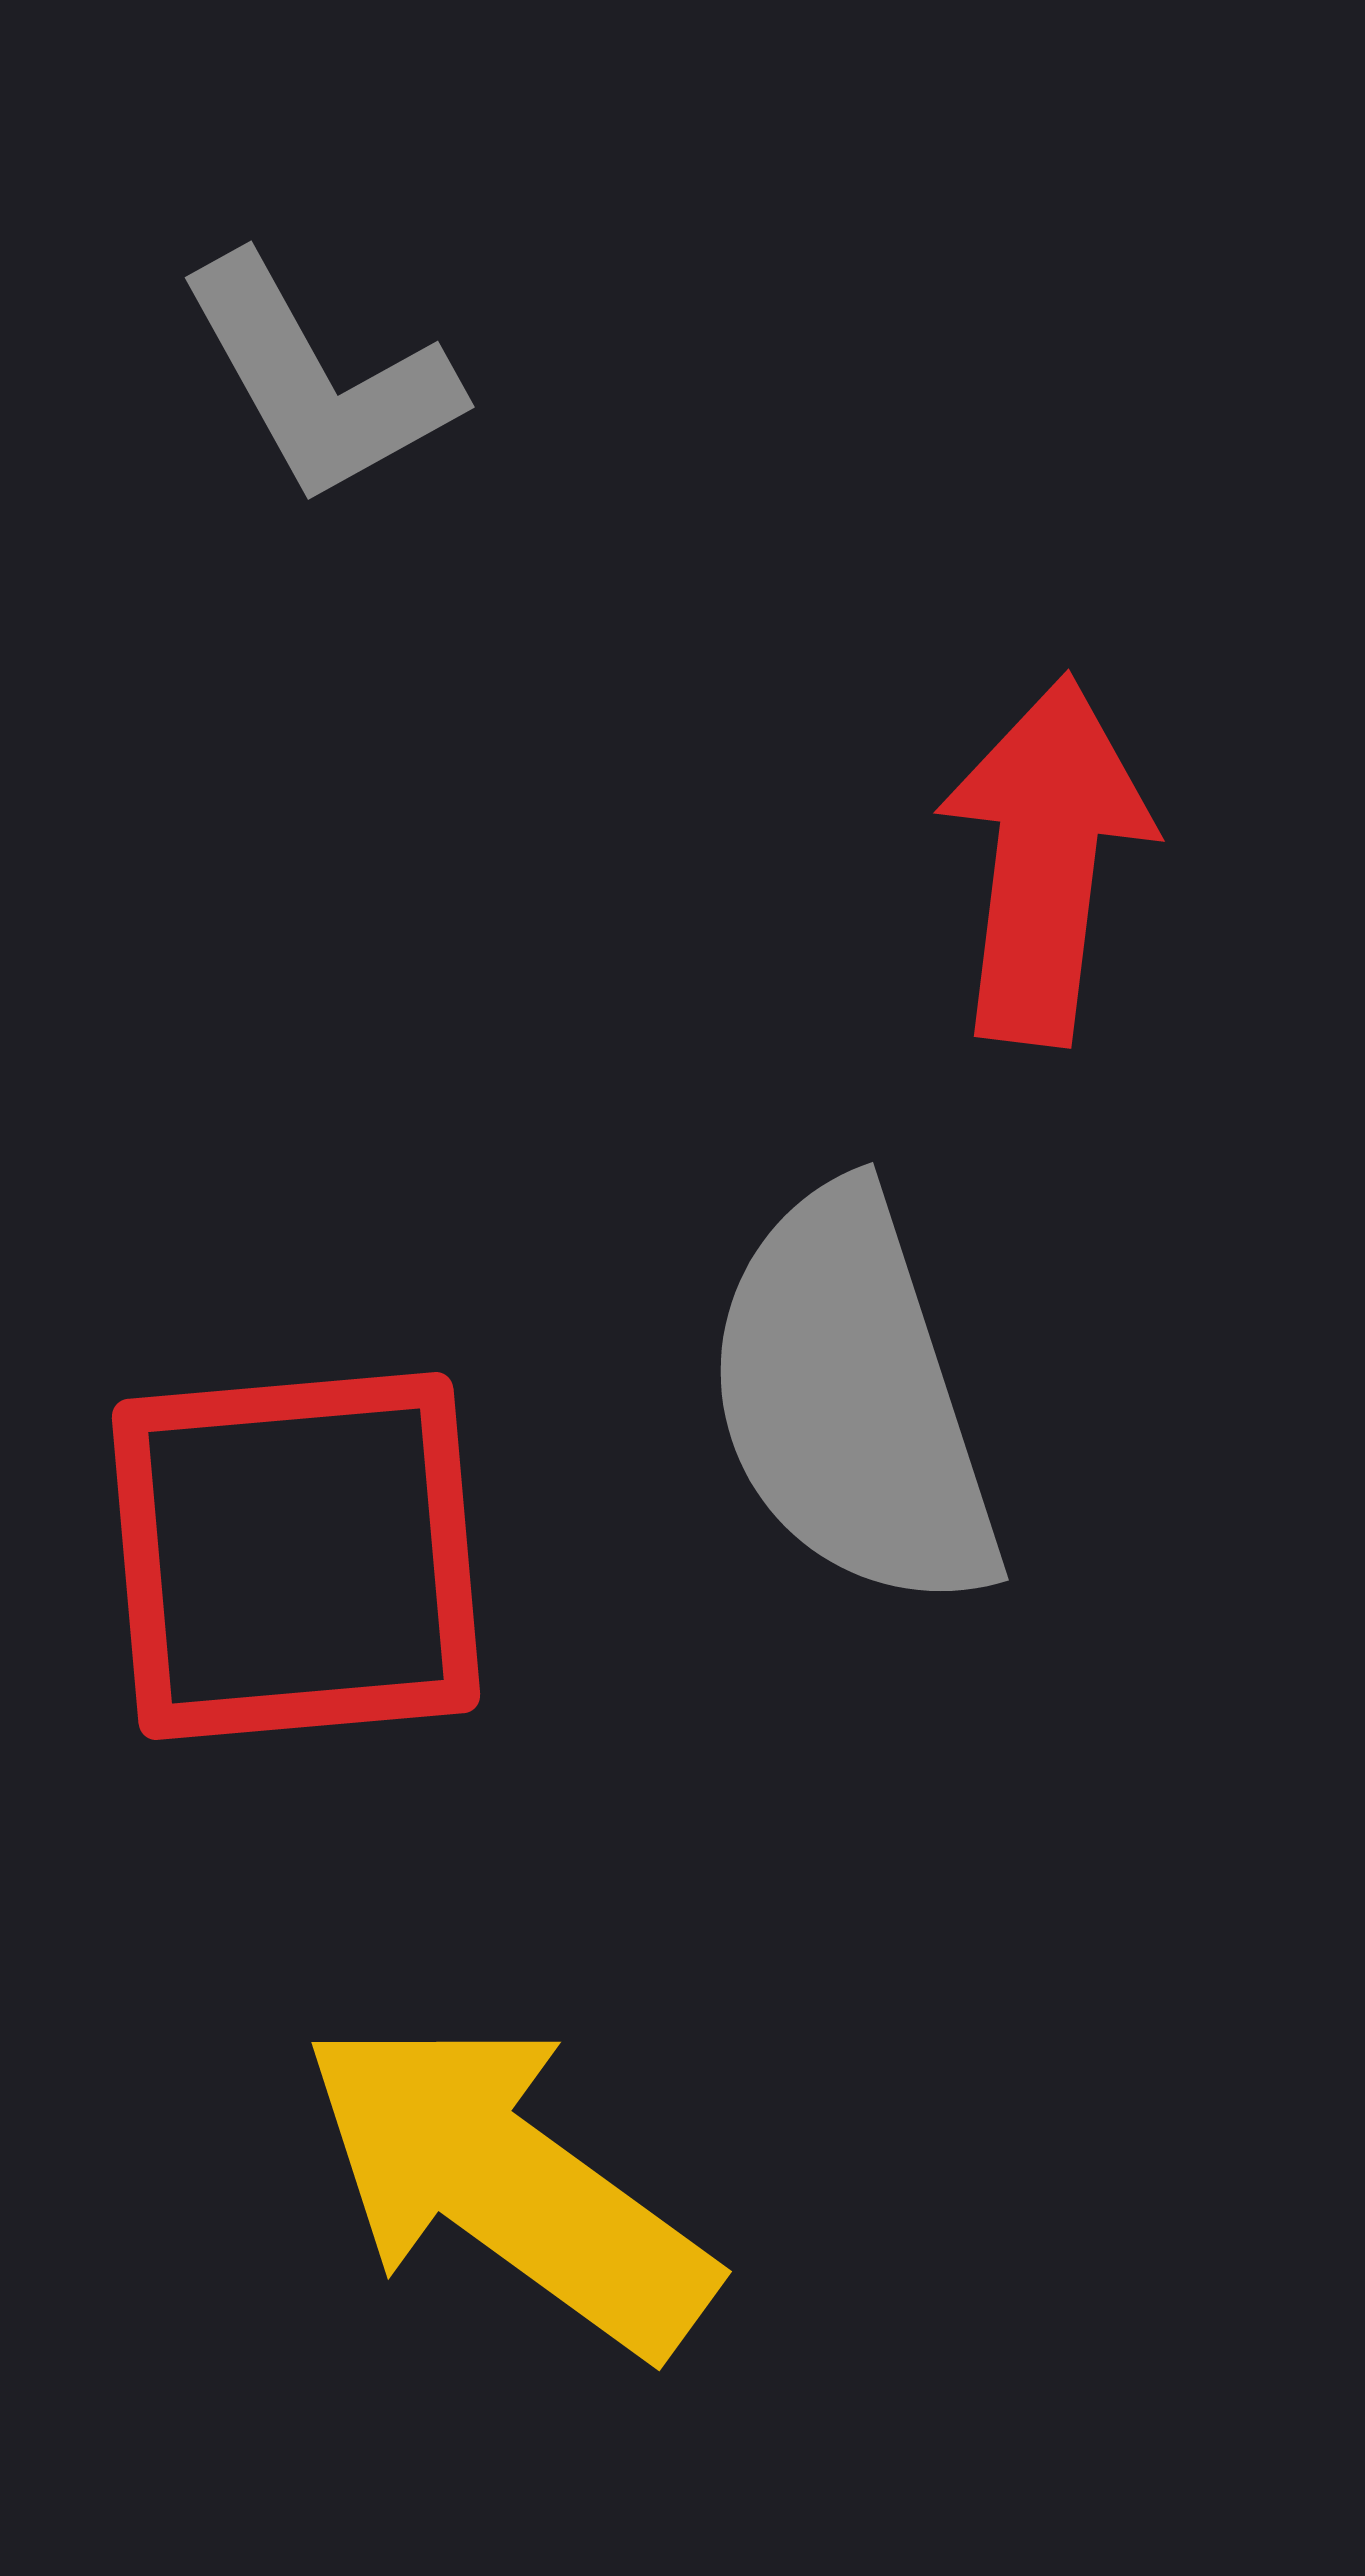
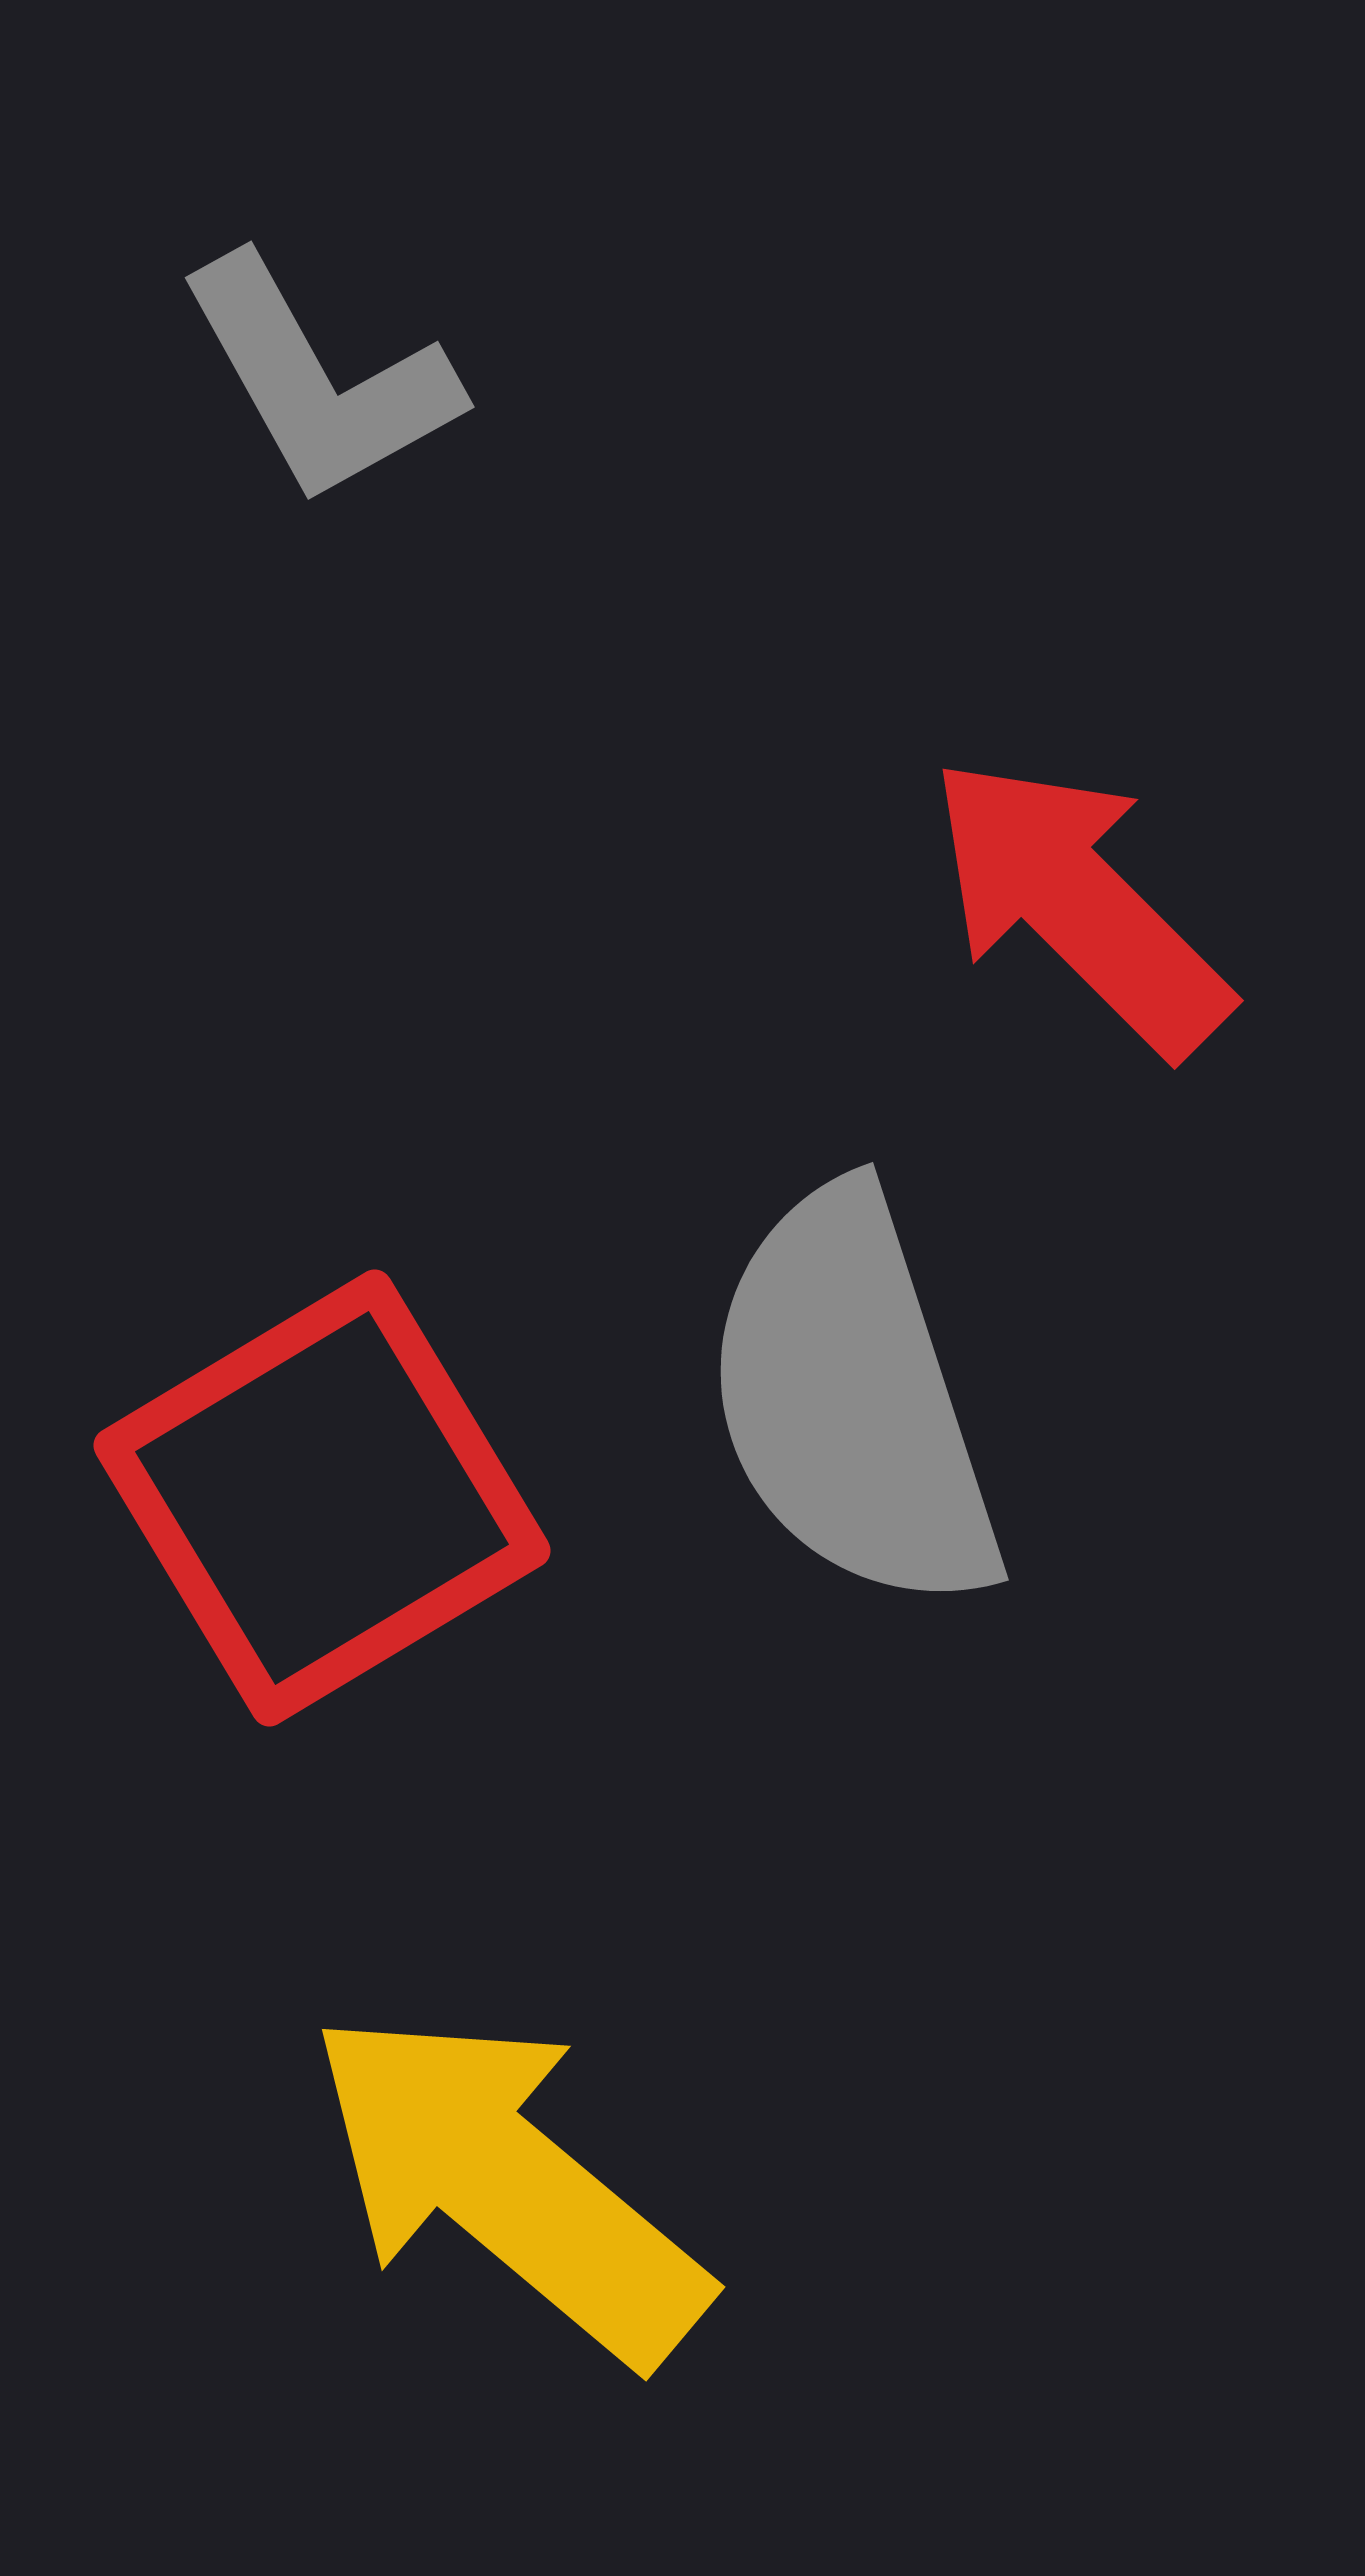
red arrow: moved 34 px right, 45 px down; rotated 52 degrees counterclockwise
red square: moved 26 px right, 58 px up; rotated 26 degrees counterclockwise
yellow arrow: rotated 4 degrees clockwise
